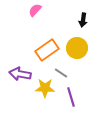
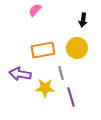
orange rectangle: moved 4 px left; rotated 25 degrees clockwise
gray line: rotated 40 degrees clockwise
